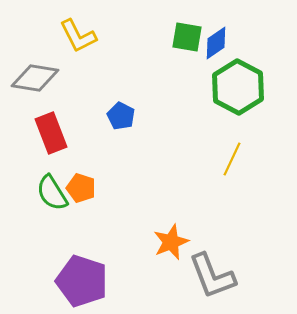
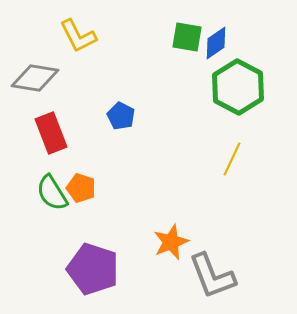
purple pentagon: moved 11 px right, 12 px up
